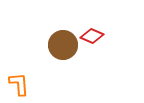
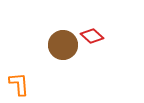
red diamond: rotated 20 degrees clockwise
